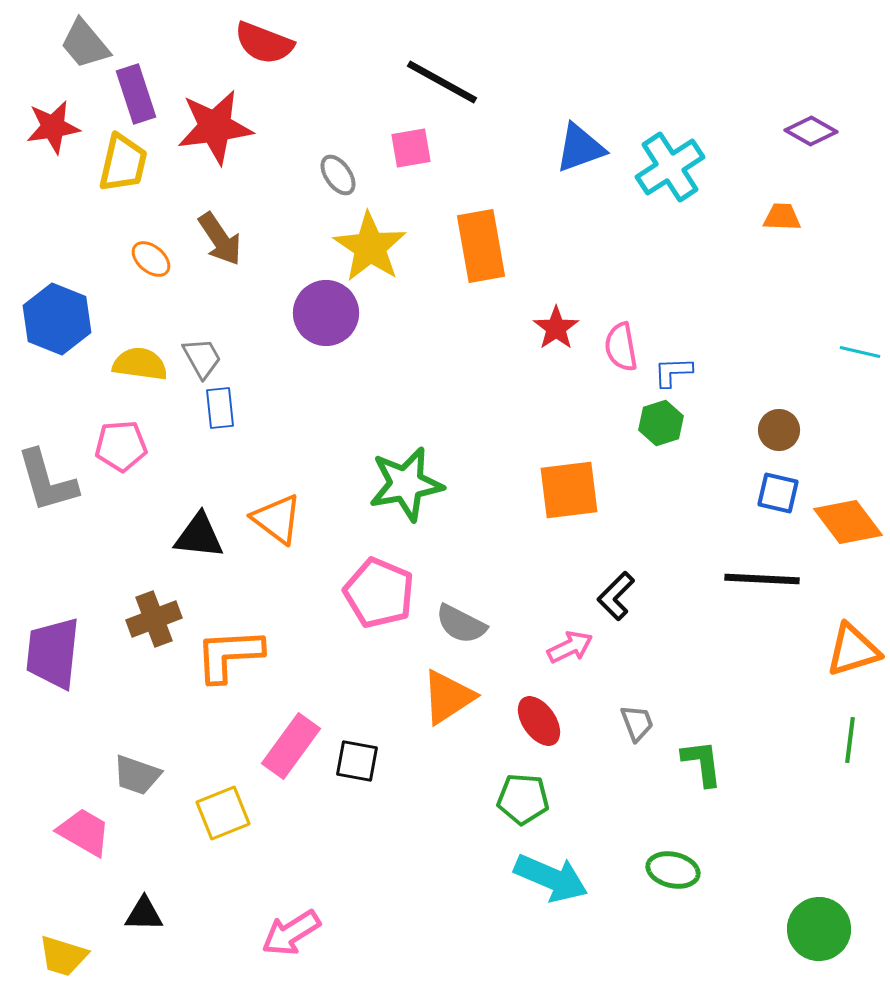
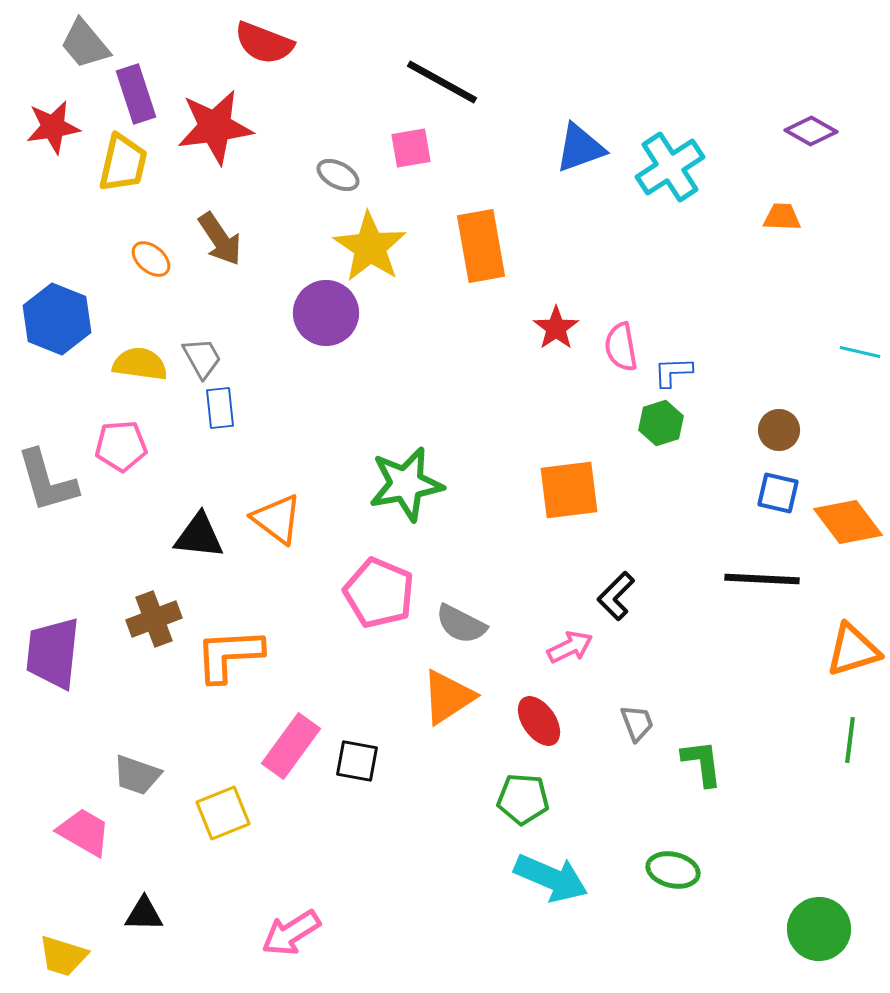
gray ellipse at (338, 175): rotated 27 degrees counterclockwise
